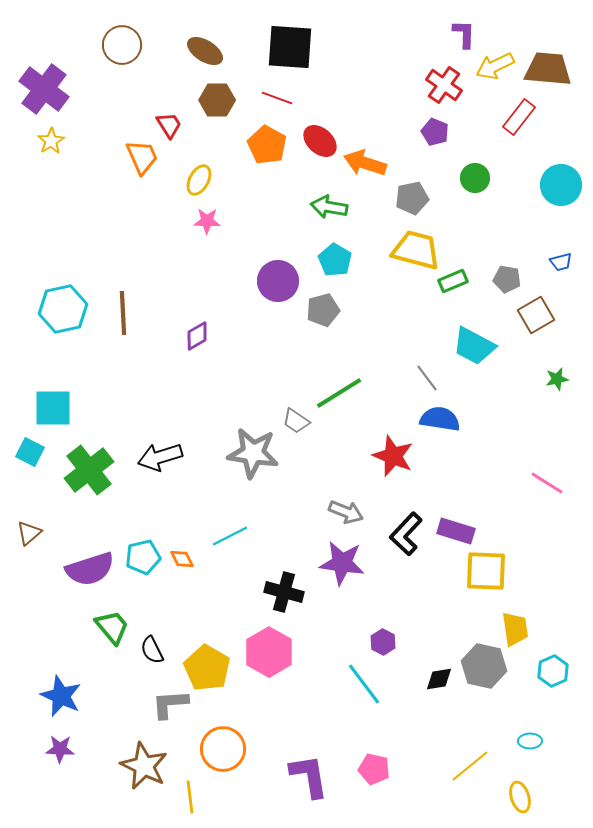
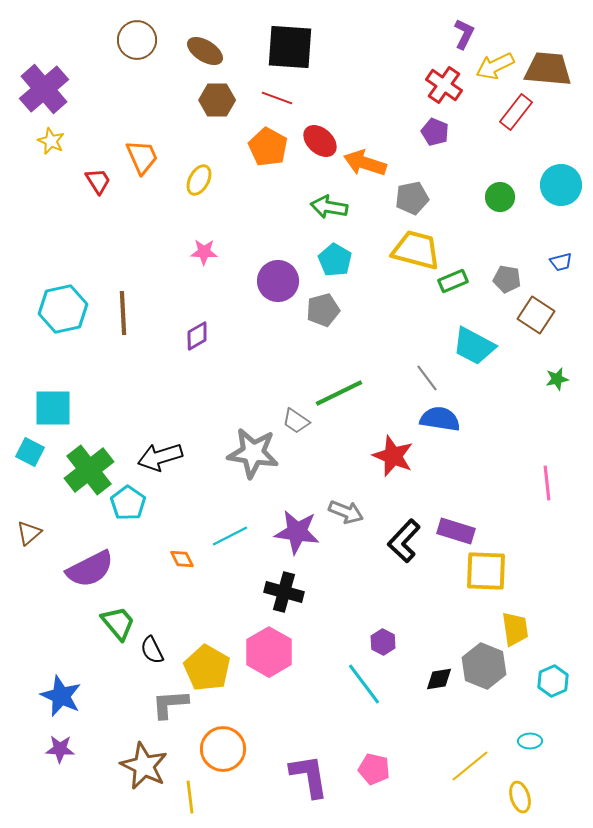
purple L-shape at (464, 34): rotated 24 degrees clockwise
brown circle at (122, 45): moved 15 px right, 5 px up
purple cross at (44, 89): rotated 12 degrees clockwise
red rectangle at (519, 117): moved 3 px left, 5 px up
red trapezoid at (169, 125): moved 71 px left, 56 px down
yellow star at (51, 141): rotated 16 degrees counterclockwise
orange pentagon at (267, 145): moved 1 px right, 2 px down
green circle at (475, 178): moved 25 px right, 19 px down
pink star at (207, 221): moved 3 px left, 31 px down
brown square at (536, 315): rotated 27 degrees counterclockwise
green line at (339, 393): rotated 6 degrees clockwise
pink line at (547, 483): rotated 52 degrees clockwise
black L-shape at (406, 534): moved 2 px left, 7 px down
cyan pentagon at (143, 557): moved 15 px left, 54 px up; rotated 24 degrees counterclockwise
purple star at (342, 563): moved 45 px left, 31 px up
purple semicircle at (90, 569): rotated 9 degrees counterclockwise
green trapezoid at (112, 627): moved 6 px right, 4 px up
gray hexagon at (484, 666): rotated 9 degrees clockwise
cyan hexagon at (553, 671): moved 10 px down
